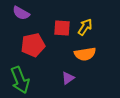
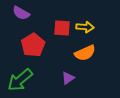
yellow arrow: rotated 60 degrees clockwise
red pentagon: rotated 20 degrees counterclockwise
orange semicircle: moved 1 px up; rotated 15 degrees counterclockwise
green arrow: rotated 72 degrees clockwise
